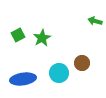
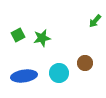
green arrow: rotated 64 degrees counterclockwise
green star: rotated 18 degrees clockwise
brown circle: moved 3 px right
blue ellipse: moved 1 px right, 3 px up
